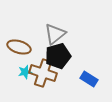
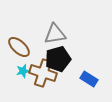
gray triangle: rotated 30 degrees clockwise
brown ellipse: rotated 25 degrees clockwise
black pentagon: moved 3 px down
cyan star: moved 2 px left, 1 px up
